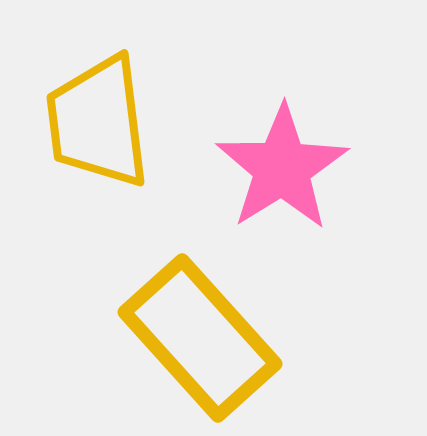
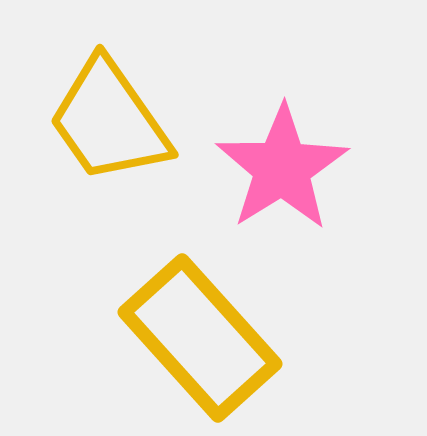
yellow trapezoid: moved 11 px right, 1 px up; rotated 28 degrees counterclockwise
